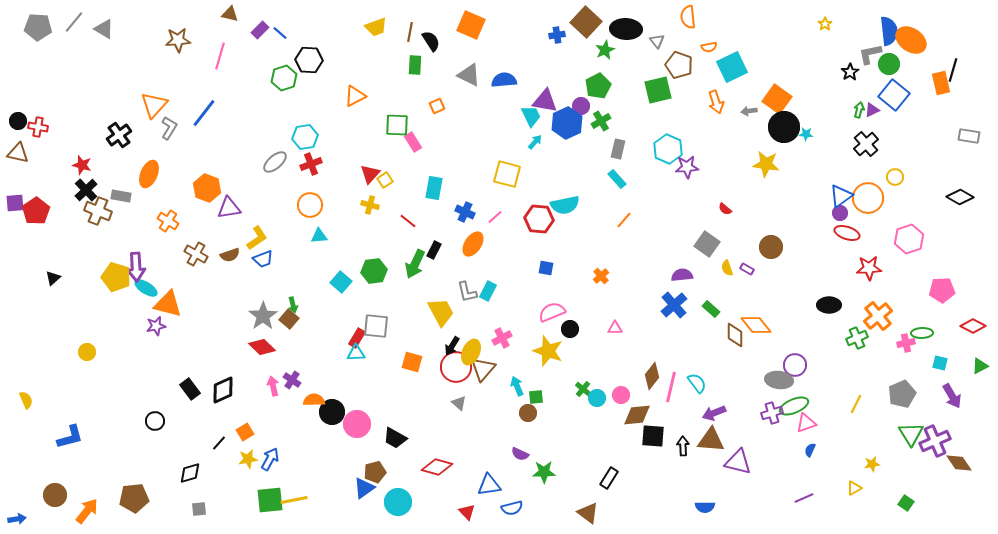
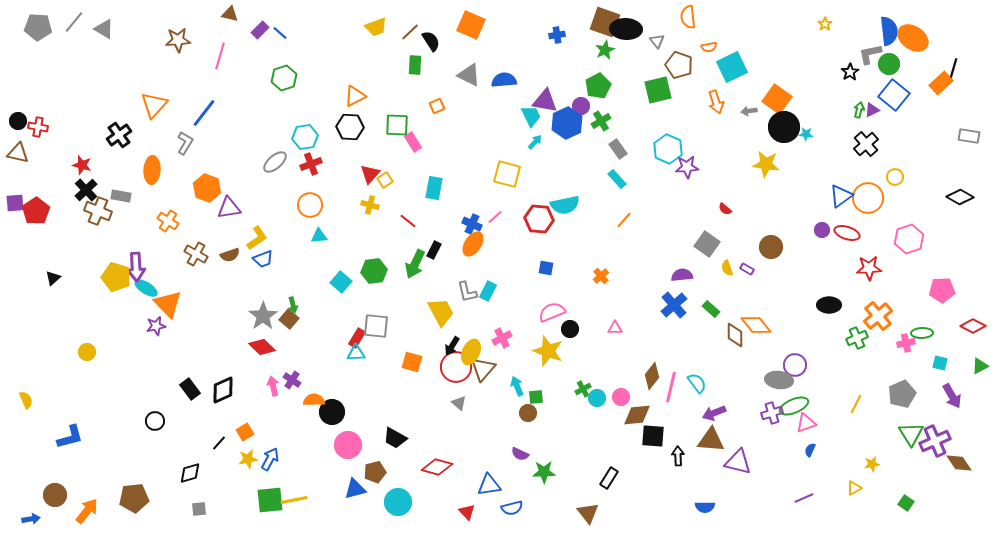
brown square at (586, 22): moved 19 px right; rotated 24 degrees counterclockwise
brown line at (410, 32): rotated 36 degrees clockwise
orange ellipse at (911, 40): moved 2 px right, 2 px up
black hexagon at (309, 60): moved 41 px right, 67 px down
orange rectangle at (941, 83): rotated 60 degrees clockwise
gray L-shape at (169, 128): moved 16 px right, 15 px down
gray rectangle at (618, 149): rotated 48 degrees counterclockwise
orange ellipse at (149, 174): moved 3 px right, 4 px up; rotated 20 degrees counterclockwise
blue cross at (465, 212): moved 7 px right, 12 px down
purple circle at (840, 213): moved 18 px left, 17 px down
orange triangle at (168, 304): rotated 32 degrees clockwise
green cross at (583, 389): rotated 21 degrees clockwise
pink circle at (621, 395): moved 2 px down
pink circle at (357, 424): moved 9 px left, 21 px down
black arrow at (683, 446): moved 5 px left, 10 px down
blue triangle at (364, 488): moved 9 px left, 1 px down; rotated 20 degrees clockwise
brown triangle at (588, 513): rotated 15 degrees clockwise
blue arrow at (17, 519): moved 14 px right
